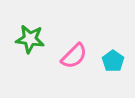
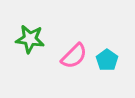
cyan pentagon: moved 6 px left, 1 px up
